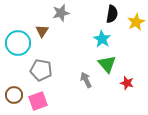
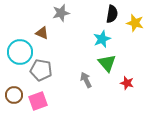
yellow star: moved 1 px left, 1 px down; rotated 30 degrees counterclockwise
brown triangle: moved 2 px down; rotated 40 degrees counterclockwise
cyan star: rotated 18 degrees clockwise
cyan circle: moved 2 px right, 9 px down
green triangle: moved 1 px up
